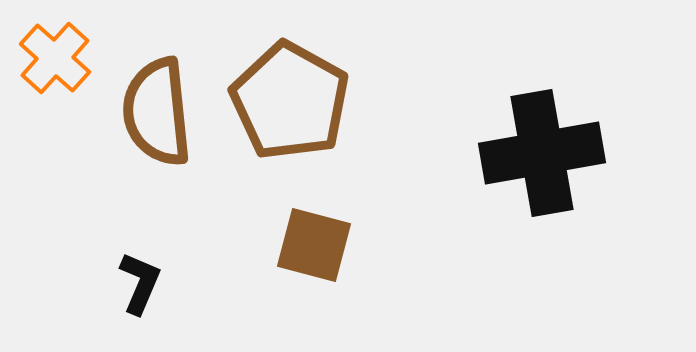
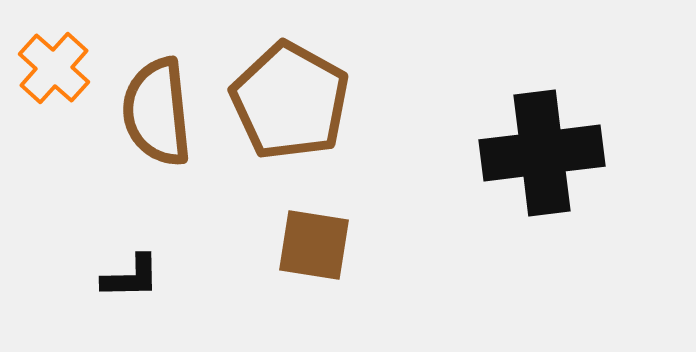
orange cross: moved 1 px left, 10 px down
black cross: rotated 3 degrees clockwise
brown square: rotated 6 degrees counterclockwise
black L-shape: moved 9 px left, 6 px up; rotated 66 degrees clockwise
